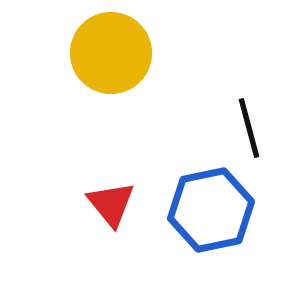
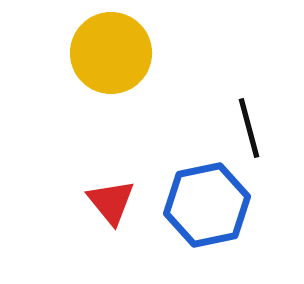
red triangle: moved 2 px up
blue hexagon: moved 4 px left, 5 px up
